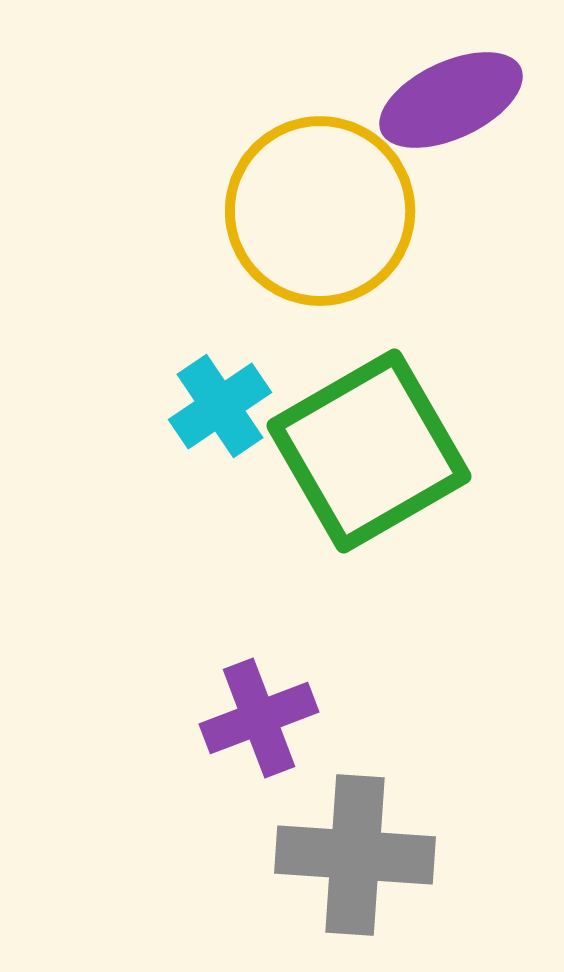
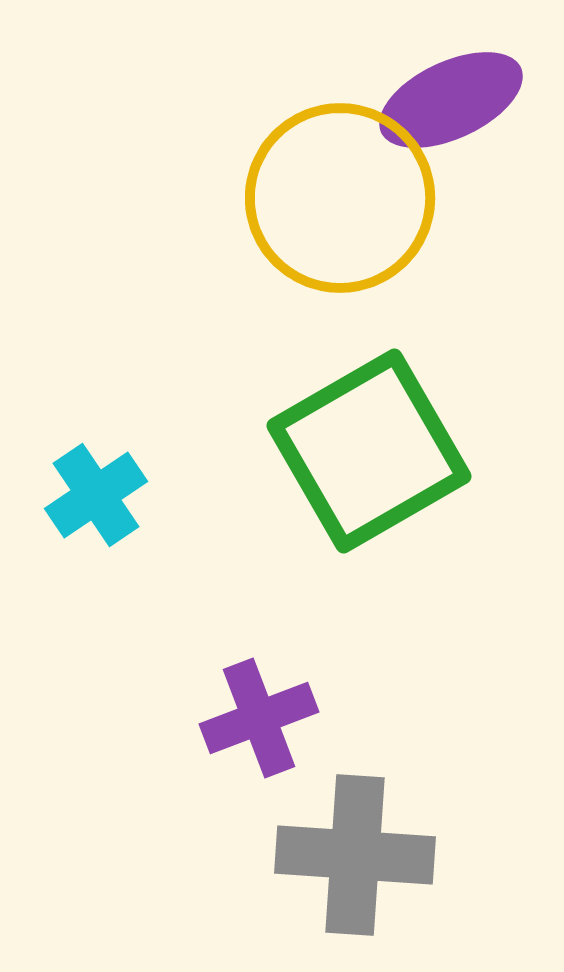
yellow circle: moved 20 px right, 13 px up
cyan cross: moved 124 px left, 89 px down
